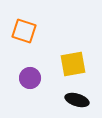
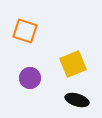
orange square: moved 1 px right
yellow square: rotated 12 degrees counterclockwise
